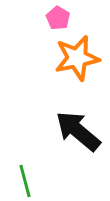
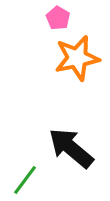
black arrow: moved 7 px left, 17 px down
green line: moved 1 px up; rotated 52 degrees clockwise
